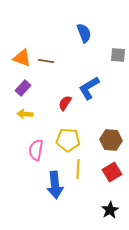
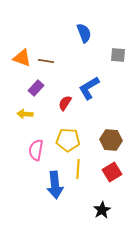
purple rectangle: moved 13 px right
black star: moved 8 px left
